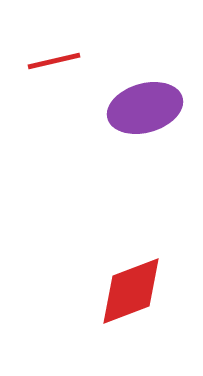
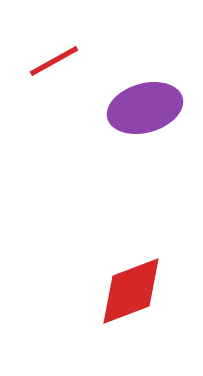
red line: rotated 16 degrees counterclockwise
